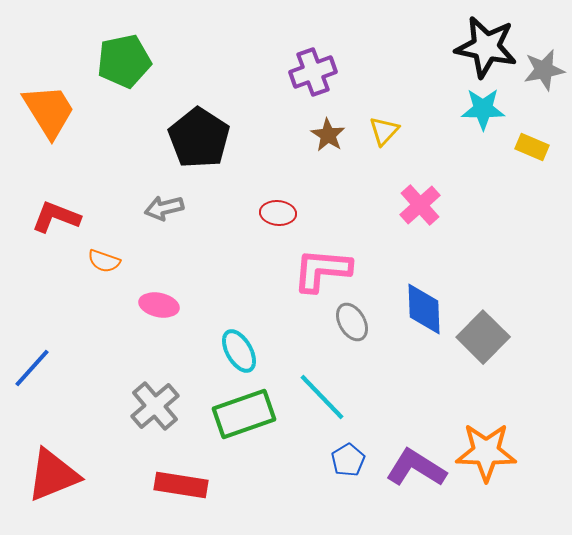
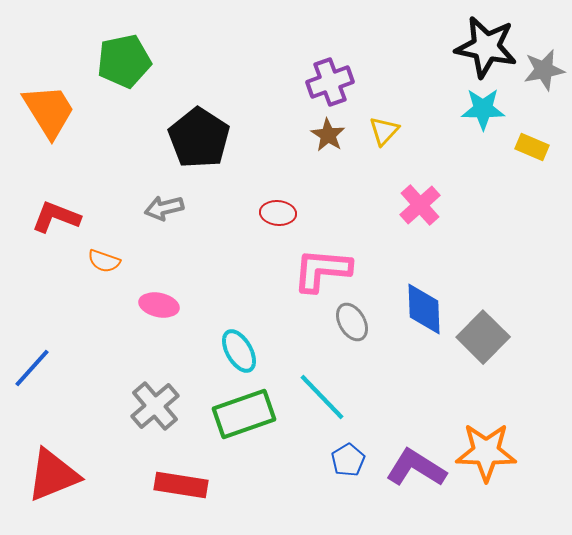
purple cross: moved 17 px right, 10 px down
